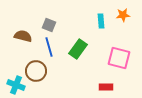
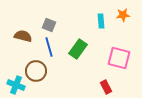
red rectangle: rotated 64 degrees clockwise
